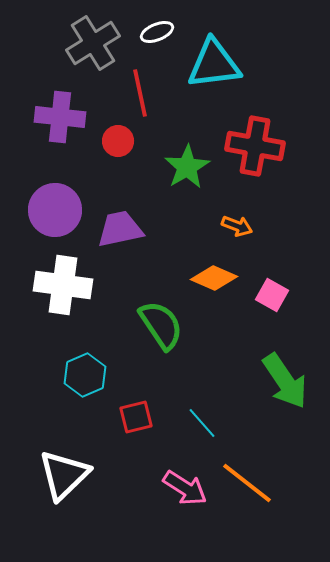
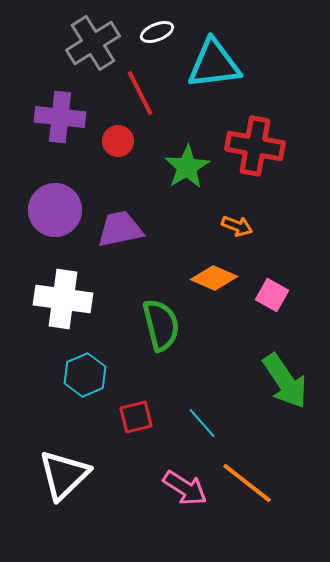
red line: rotated 15 degrees counterclockwise
white cross: moved 14 px down
green semicircle: rotated 20 degrees clockwise
